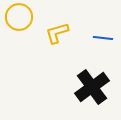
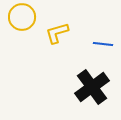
yellow circle: moved 3 px right
blue line: moved 6 px down
